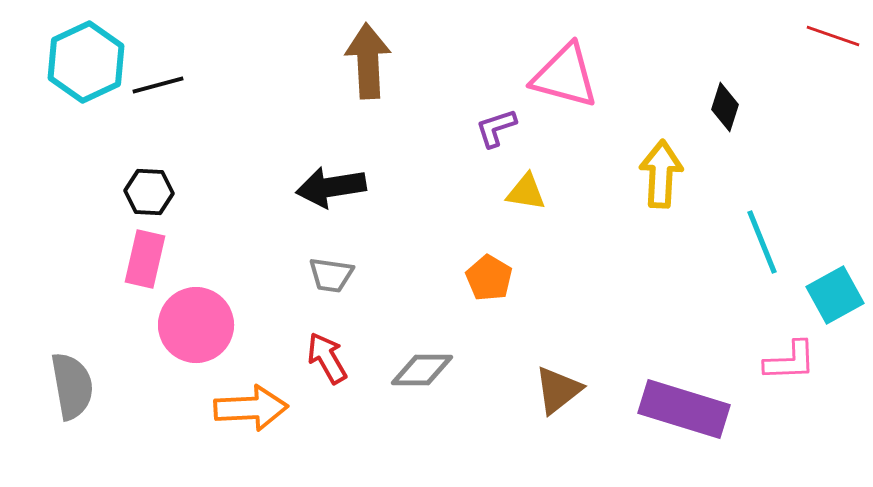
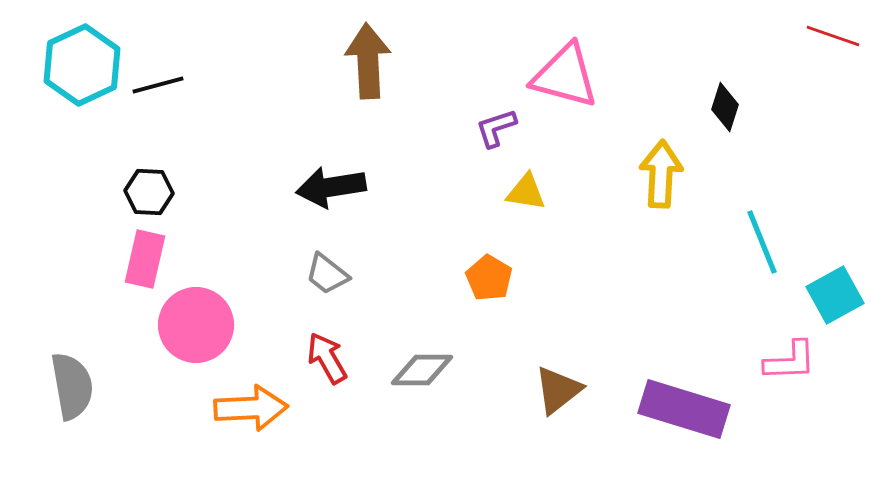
cyan hexagon: moved 4 px left, 3 px down
gray trapezoid: moved 4 px left, 1 px up; rotated 30 degrees clockwise
